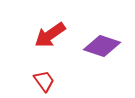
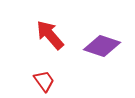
red arrow: rotated 84 degrees clockwise
